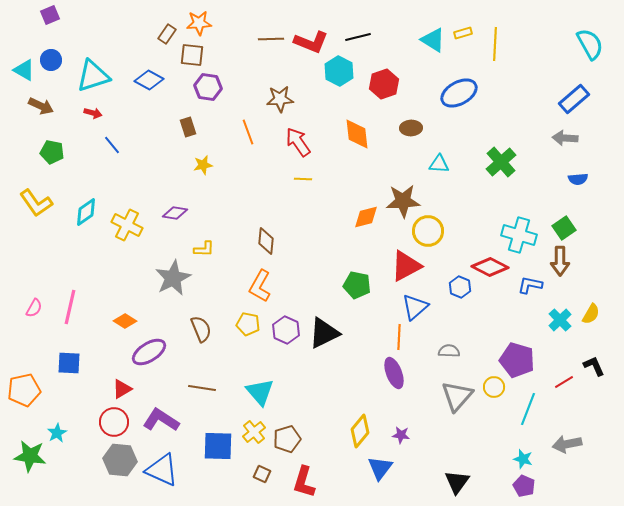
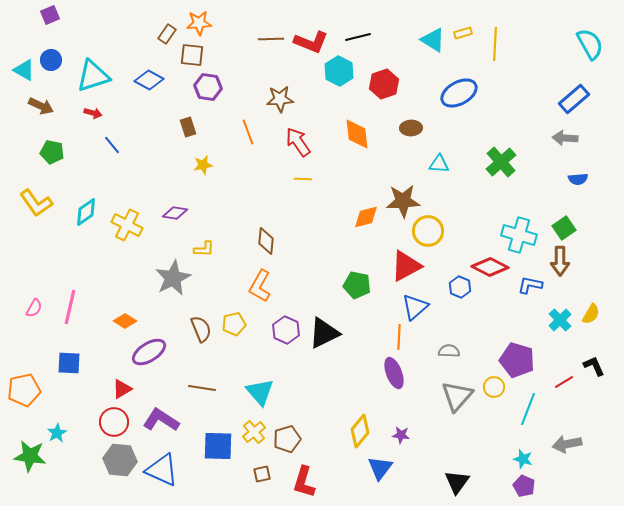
yellow pentagon at (248, 324): moved 14 px left; rotated 25 degrees counterclockwise
brown square at (262, 474): rotated 36 degrees counterclockwise
